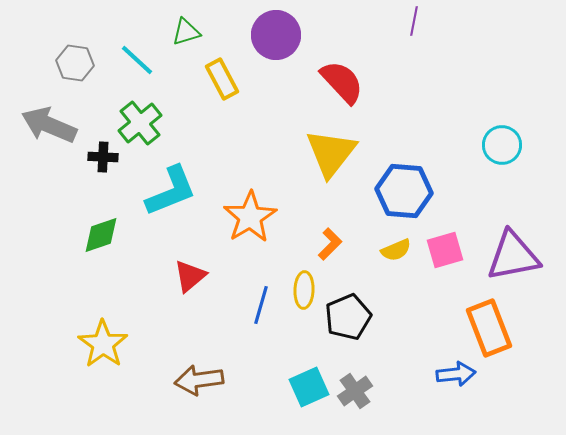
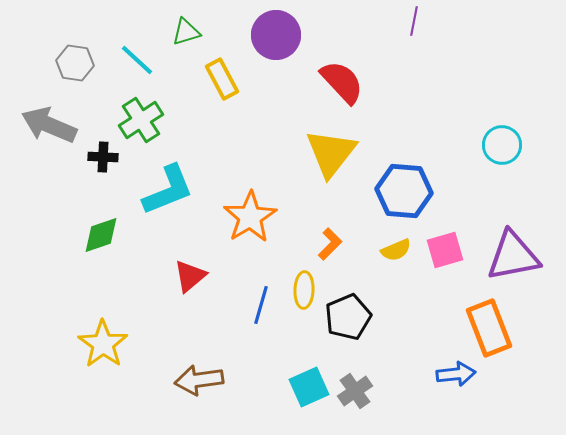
green cross: moved 1 px right, 3 px up; rotated 6 degrees clockwise
cyan L-shape: moved 3 px left, 1 px up
